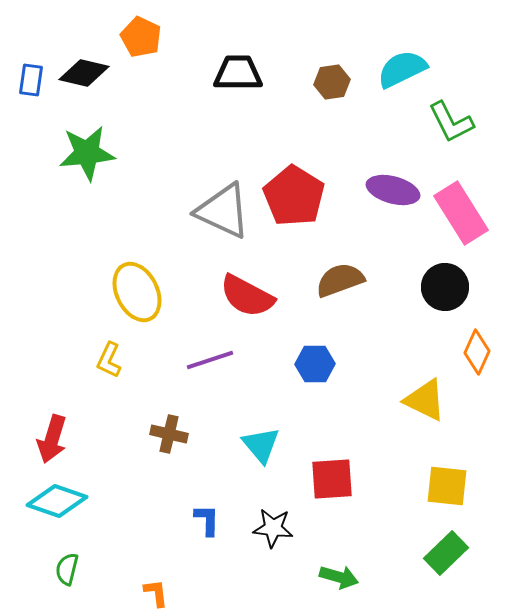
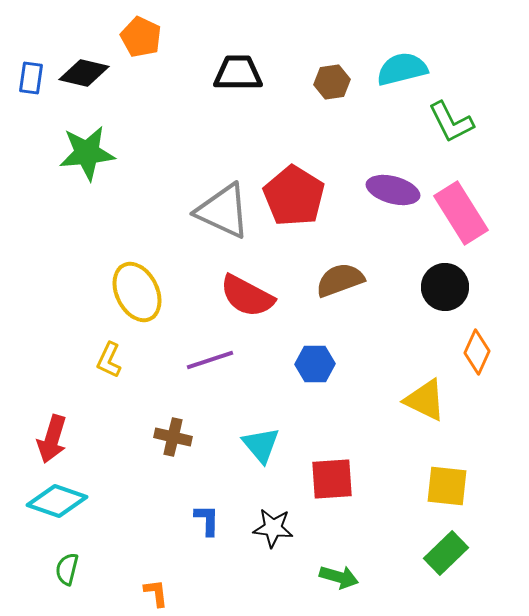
cyan semicircle: rotated 12 degrees clockwise
blue rectangle: moved 2 px up
brown cross: moved 4 px right, 3 px down
